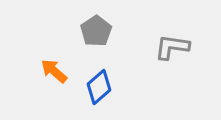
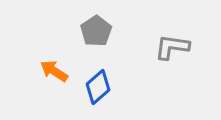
orange arrow: rotated 8 degrees counterclockwise
blue diamond: moved 1 px left
